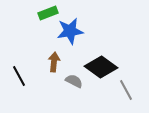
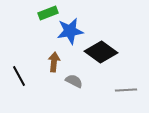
black diamond: moved 15 px up
gray line: rotated 65 degrees counterclockwise
